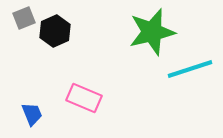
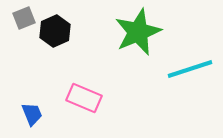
green star: moved 14 px left; rotated 9 degrees counterclockwise
